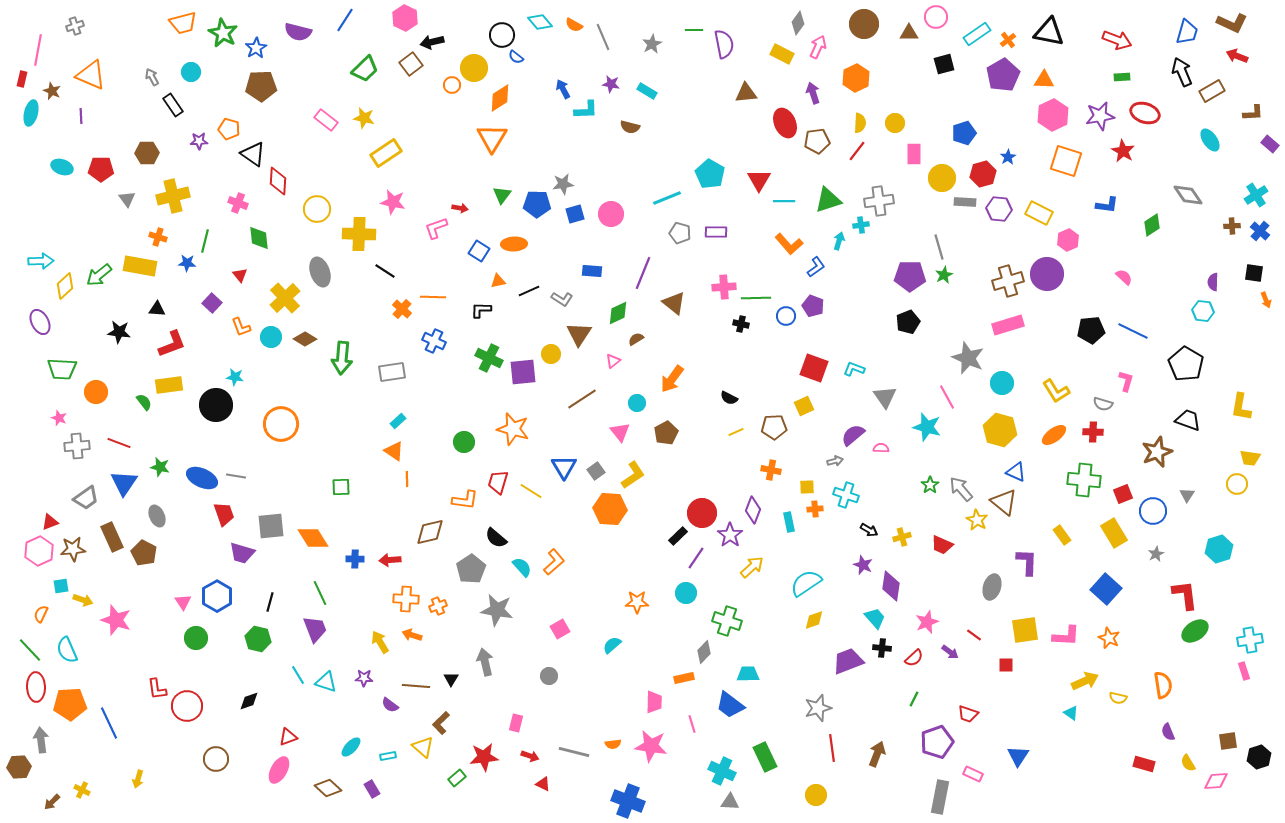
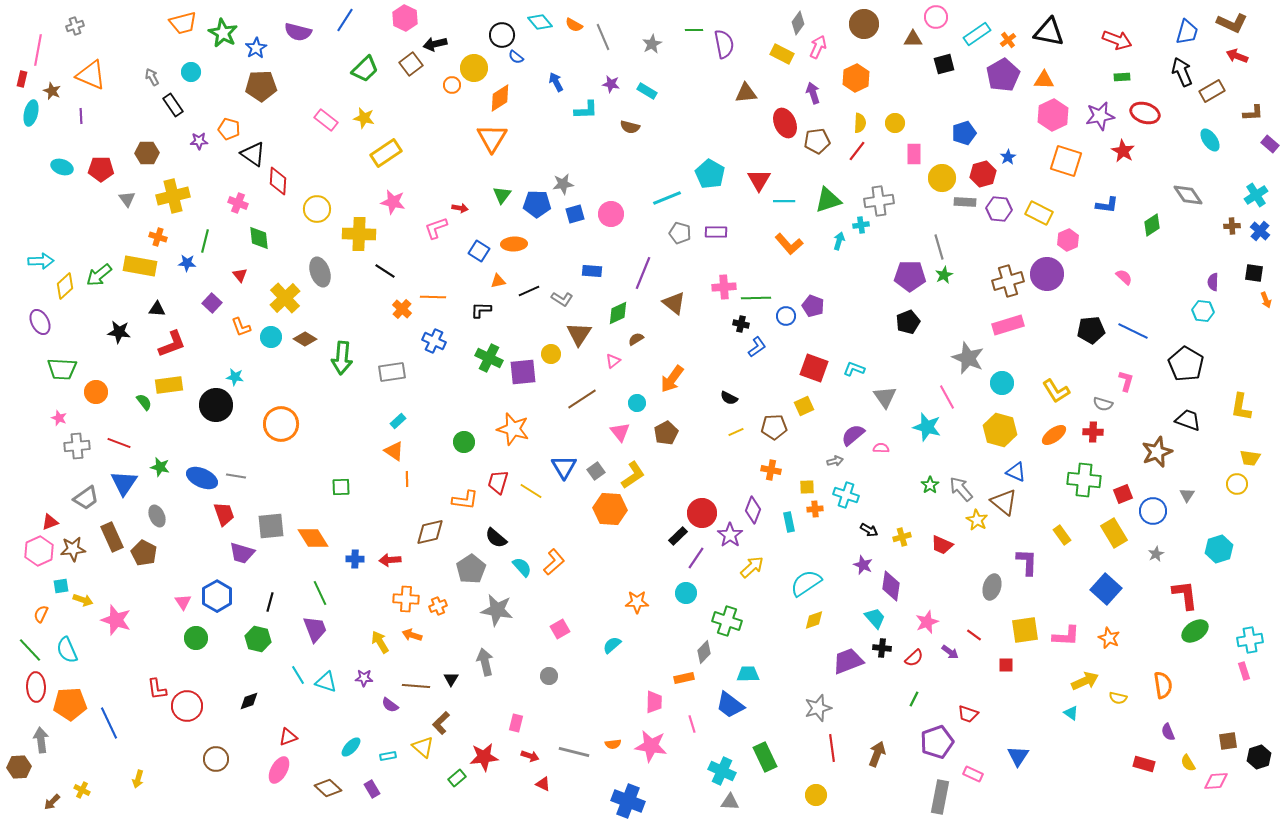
brown triangle at (909, 33): moved 4 px right, 6 px down
black arrow at (432, 42): moved 3 px right, 2 px down
blue arrow at (563, 89): moved 7 px left, 7 px up
blue L-shape at (816, 267): moved 59 px left, 80 px down
